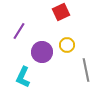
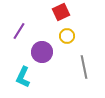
yellow circle: moved 9 px up
gray line: moved 2 px left, 3 px up
